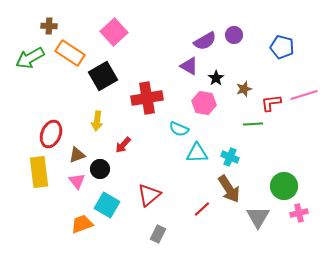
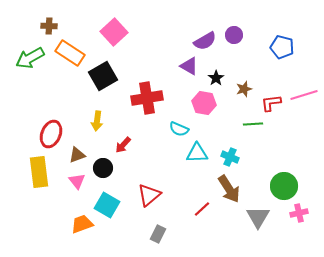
black circle: moved 3 px right, 1 px up
